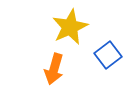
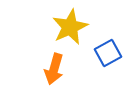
blue square: moved 2 px up; rotated 8 degrees clockwise
